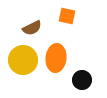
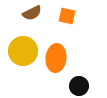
brown semicircle: moved 15 px up
yellow circle: moved 9 px up
black circle: moved 3 px left, 6 px down
